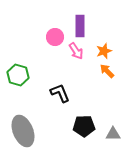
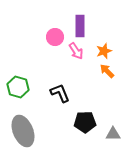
green hexagon: moved 12 px down
black pentagon: moved 1 px right, 4 px up
